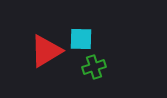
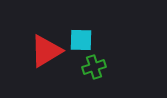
cyan square: moved 1 px down
